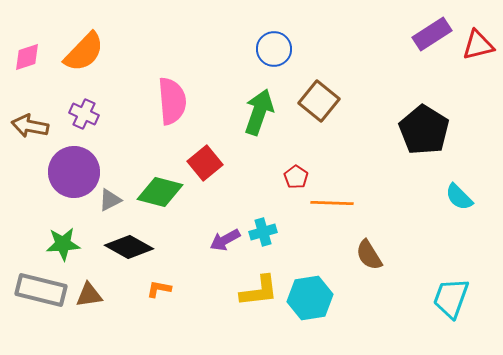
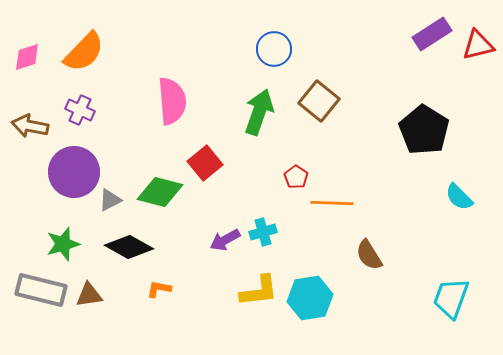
purple cross: moved 4 px left, 4 px up
green star: rotated 12 degrees counterclockwise
